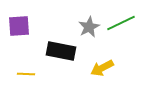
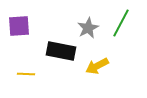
green line: rotated 36 degrees counterclockwise
gray star: moved 1 px left, 1 px down
yellow arrow: moved 5 px left, 2 px up
